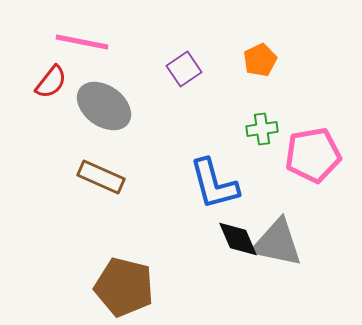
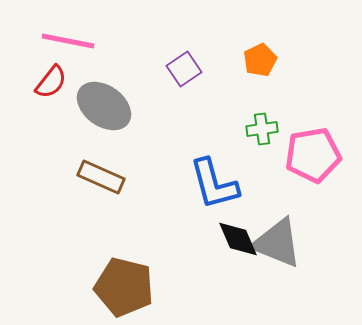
pink line: moved 14 px left, 1 px up
gray triangle: rotated 10 degrees clockwise
